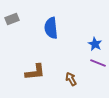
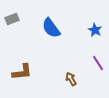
blue semicircle: rotated 30 degrees counterclockwise
blue star: moved 14 px up
purple line: rotated 35 degrees clockwise
brown L-shape: moved 13 px left
